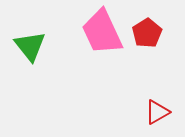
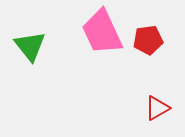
red pentagon: moved 1 px right, 7 px down; rotated 24 degrees clockwise
red triangle: moved 4 px up
